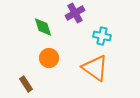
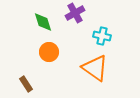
green diamond: moved 5 px up
orange circle: moved 6 px up
